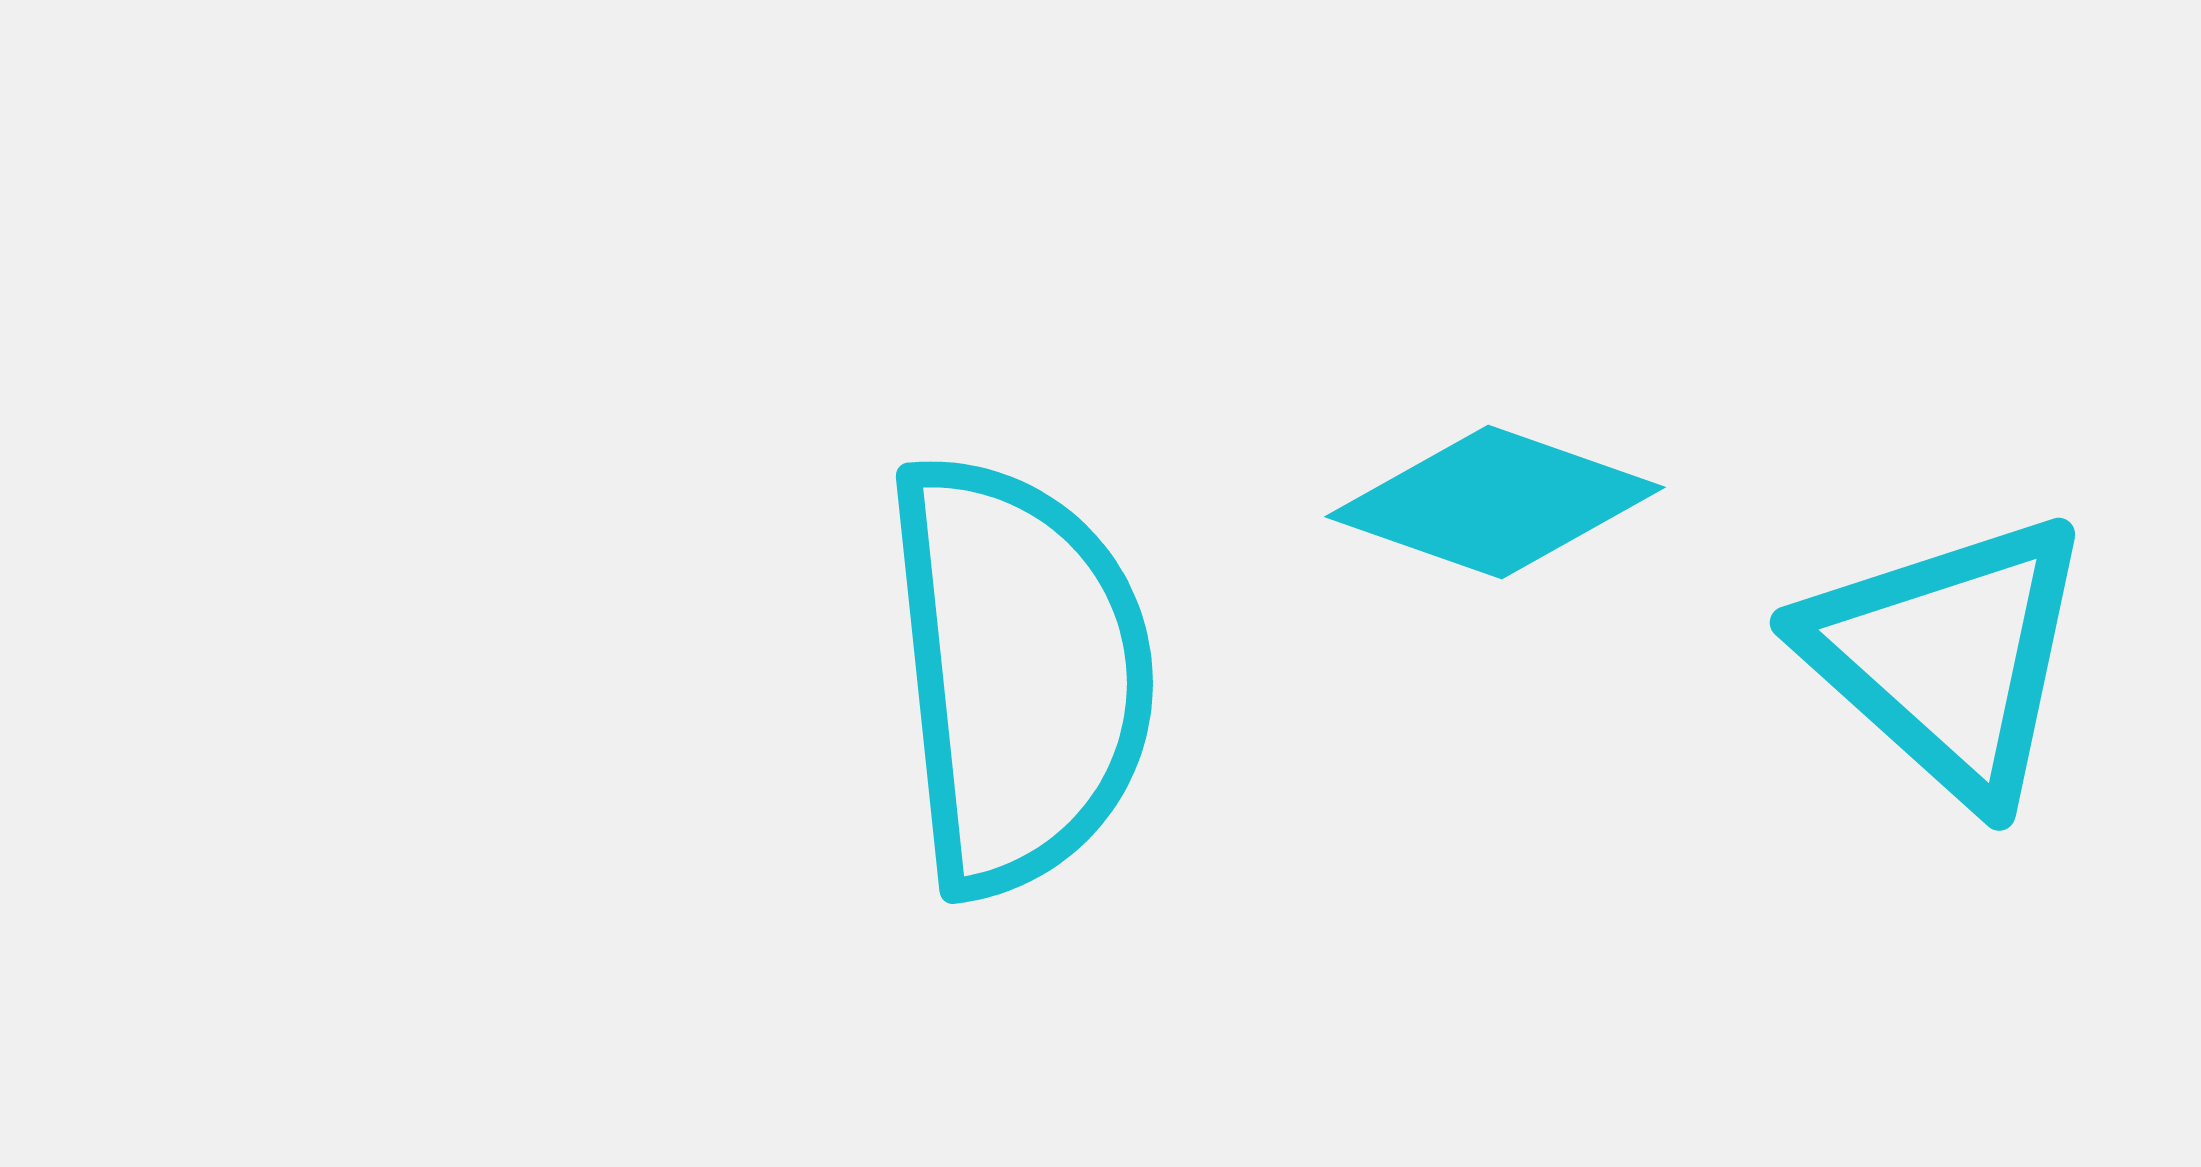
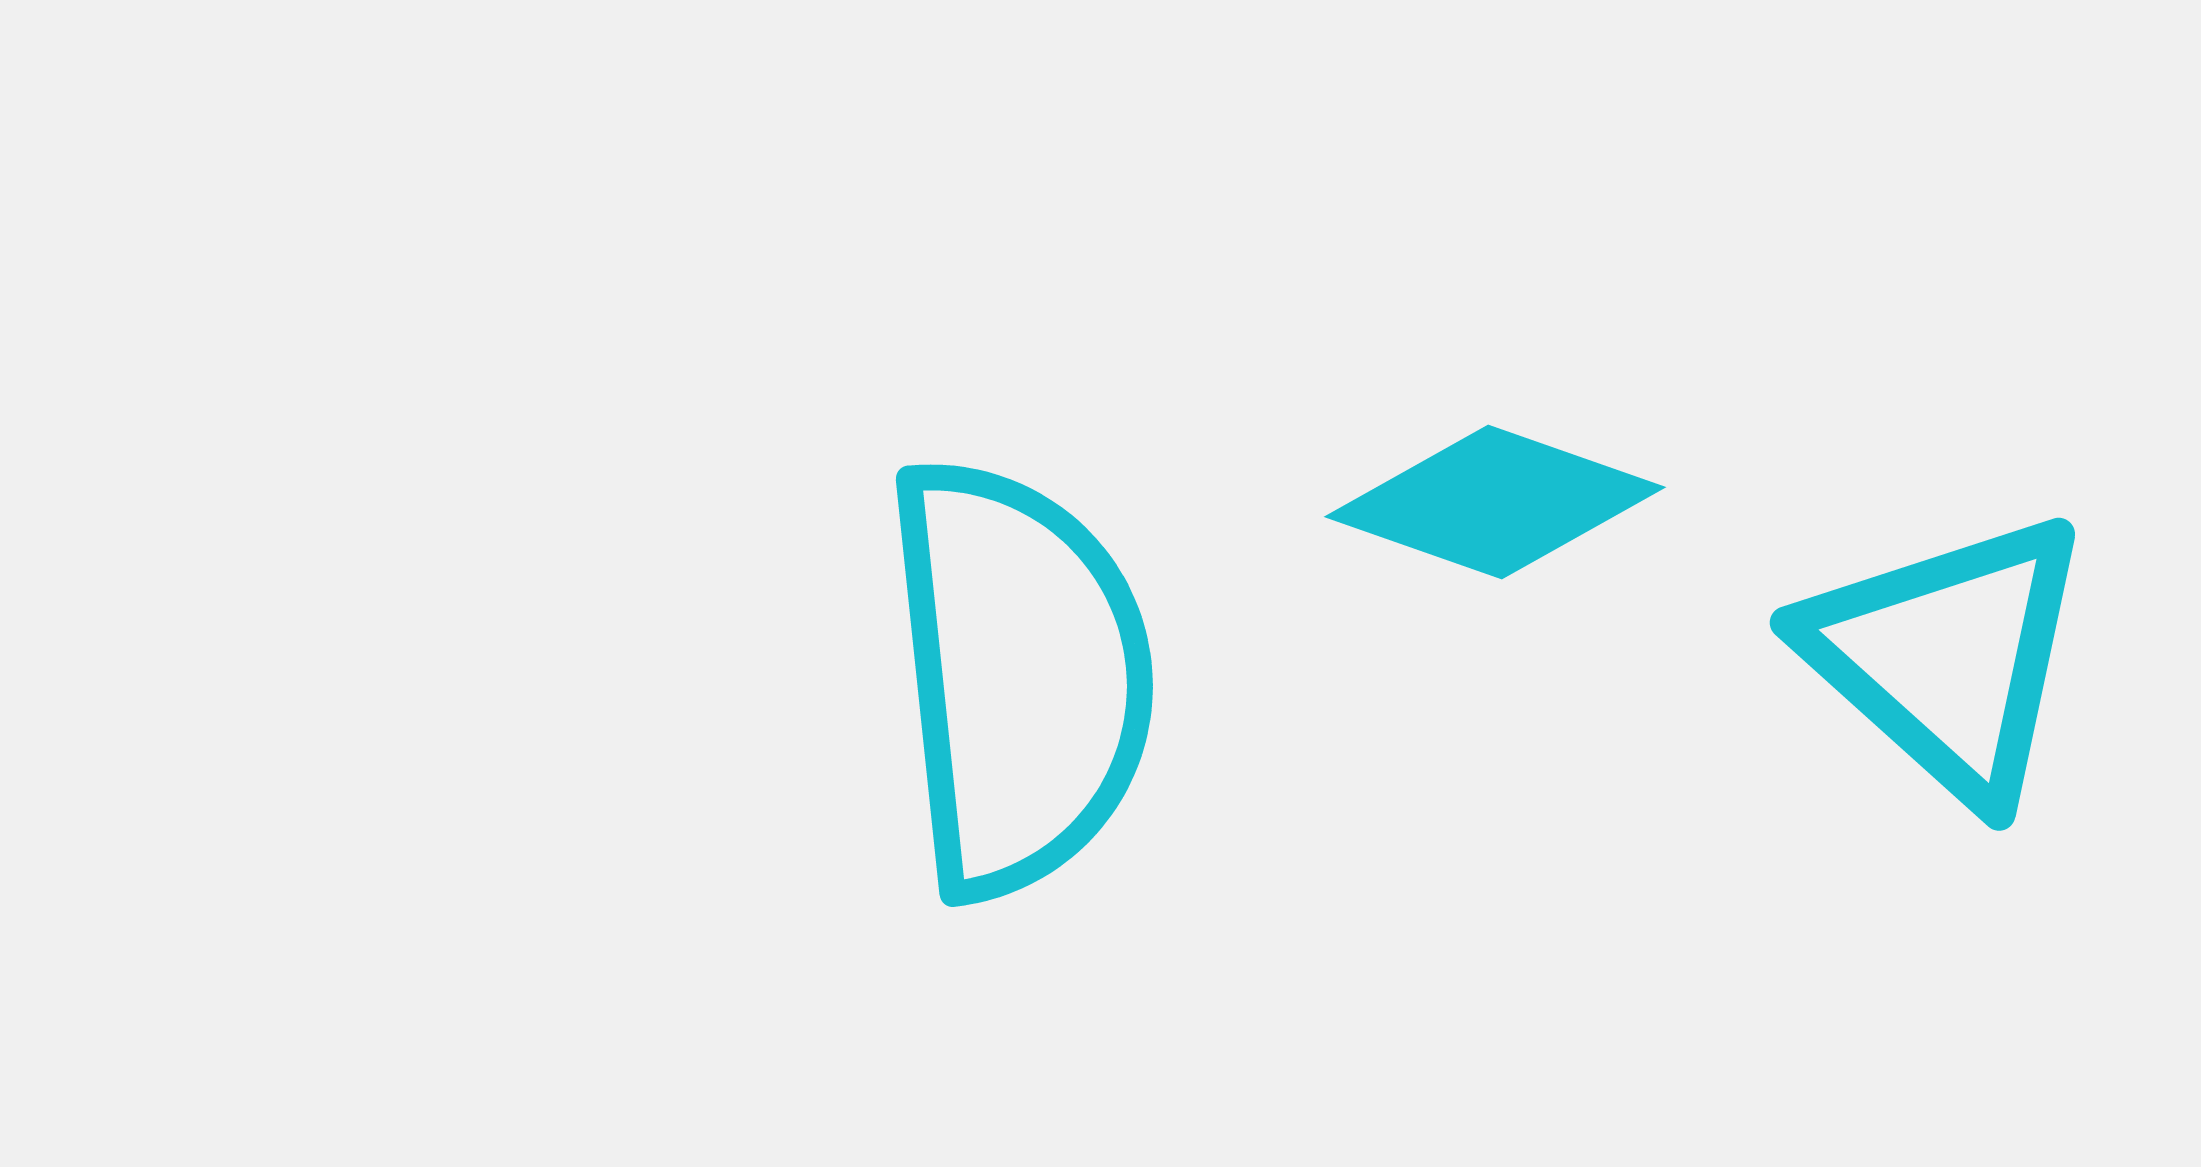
cyan semicircle: moved 3 px down
